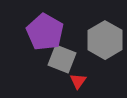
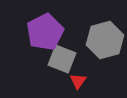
purple pentagon: rotated 15 degrees clockwise
gray hexagon: rotated 15 degrees clockwise
